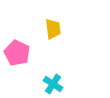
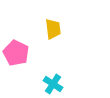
pink pentagon: moved 1 px left
